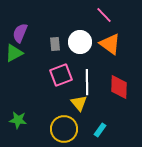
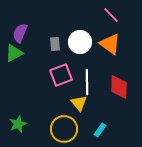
pink line: moved 7 px right
green star: moved 4 px down; rotated 30 degrees counterclockwise
